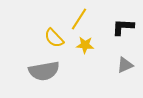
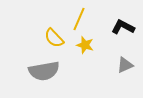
yellow line: rotated 10 degrees counterclockwise
black L-shape: rotated 25 degrees clockwise
yellow star: rotated 12 degrees clockwise
